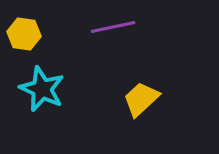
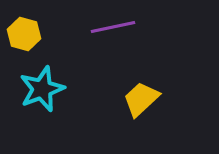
yellow hexagon: rotated 8 degrees clockwise
cyan star: rotated 27 degrees clockwise
